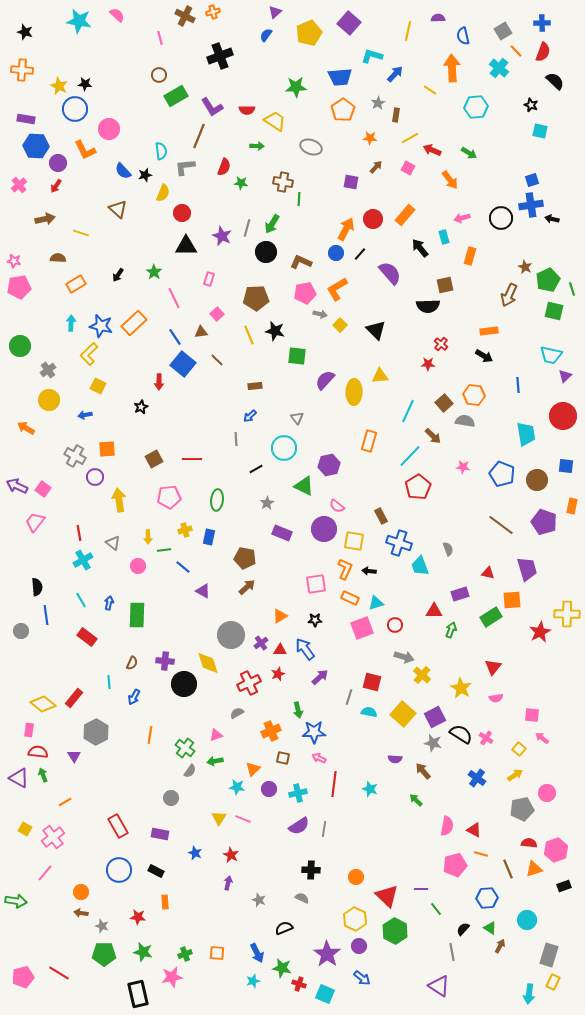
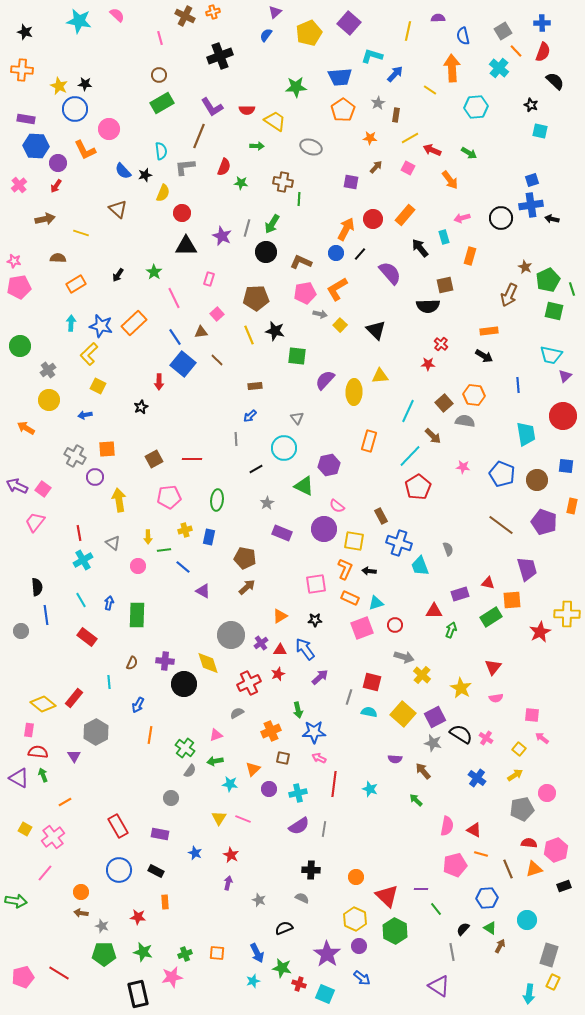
green rectangle at (176, 96): moved 14 px left, 7 px down
red triangle at (488, 573): moved 10 px down
blue arrow at (134, 697): moved 4 px right, 8 px down
cyan star at (237, 787): moved 7 px left, 3 px up
